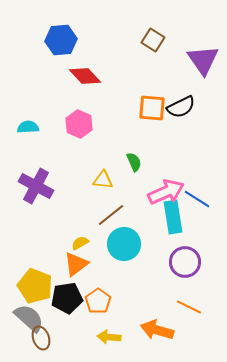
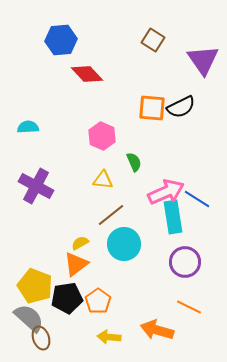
red diamond: moved 2 px right, 2 px up
pink hexagon: moved 23 px right, 12 px down
